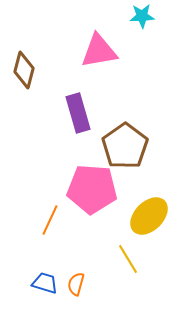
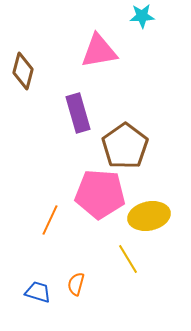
brown diamond: moved 1 px left, 1 px down
pink pentagon: moved 8 px right, 5 px down
yellow ellipse: rotated 33 degrees clockwise
blue trapezoid: moved 7 px left, 9 px down
